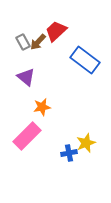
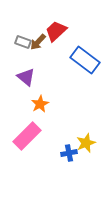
gray rectangle: rotated 42 degrees counterclockwise
orange star: moved 2 px left, 3 px up; rotated 18 degrees counterclockwise
